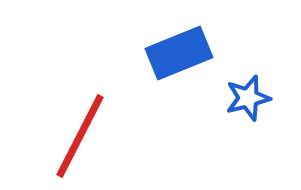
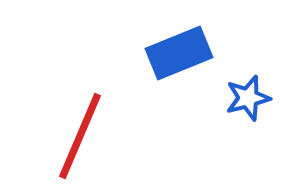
red line: rotated 4 degrees counterclockwise
